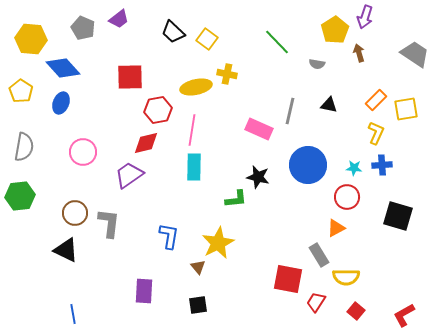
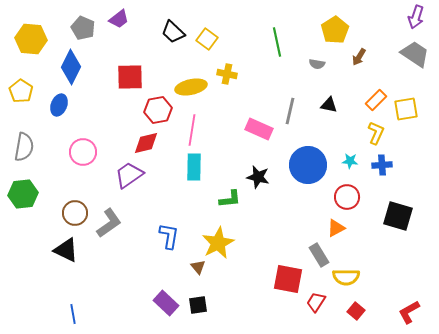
purple arrow at (365, 17): moved 51 px right
green line at (277, 42): rotated 32 degrees clockwise
brown arrow at (359, 53): moved 4 px down; rotated 132 degrees counterclockwise
blue diamond at (63, 68): moved 8 px right, 1 px up; rotated 68 degrees clockwise
yellow ellipse at (196, 87): moved 5 px left
blue ellipse at (61, 103): moved 2 px left, 2 px down
cyan star at (354, 168): moved 4 px left, 7 px up
green hexagon at (20, 196): moved 3 px right, 2 px up
green L-shape at (236, 199): moved 6 px left
gray L-shape at (109, 223): rotated 48 degrees clockwise
purple rectangle at (144, 291): moved 22 px right, 12 px down; rotated 50 degrees counterclockwise
red L-shape at (404, 315): moved 5 px right, 3 px up
